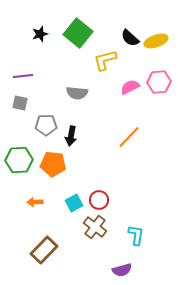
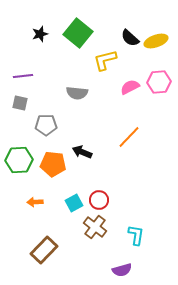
black arrow: moved 11 px right, 16 px down; rotated 102 degrees clockwise
